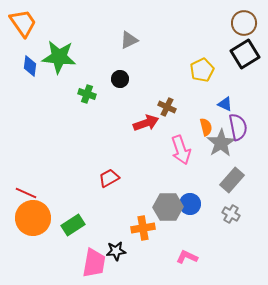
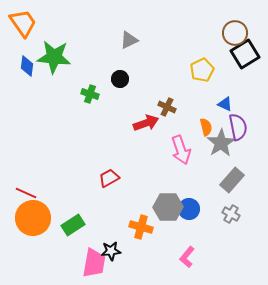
brown circle: moved 9 px left, 10 px down
green star: moved 5 px left
blue diamond: moved 3 px left
green cross: moved 3 px right
blue circle: moved 1 px left, 5 px down
orange cross: moved 2 px left, 1 px up; rotated 25 degrees clockwise
black star: moved 5 px left
pink L-shape: rotated 75 degrees counterclockwise
